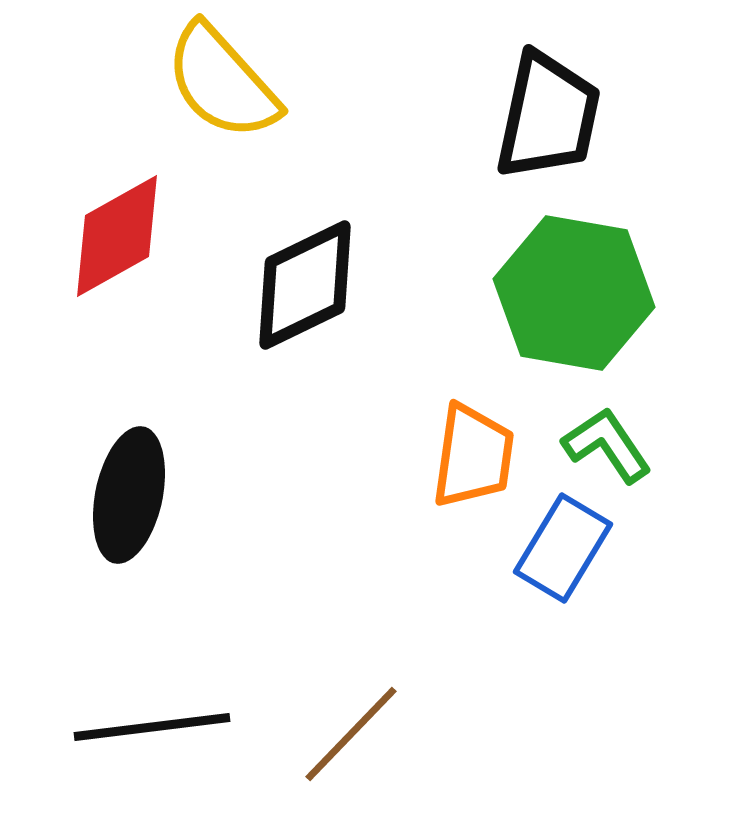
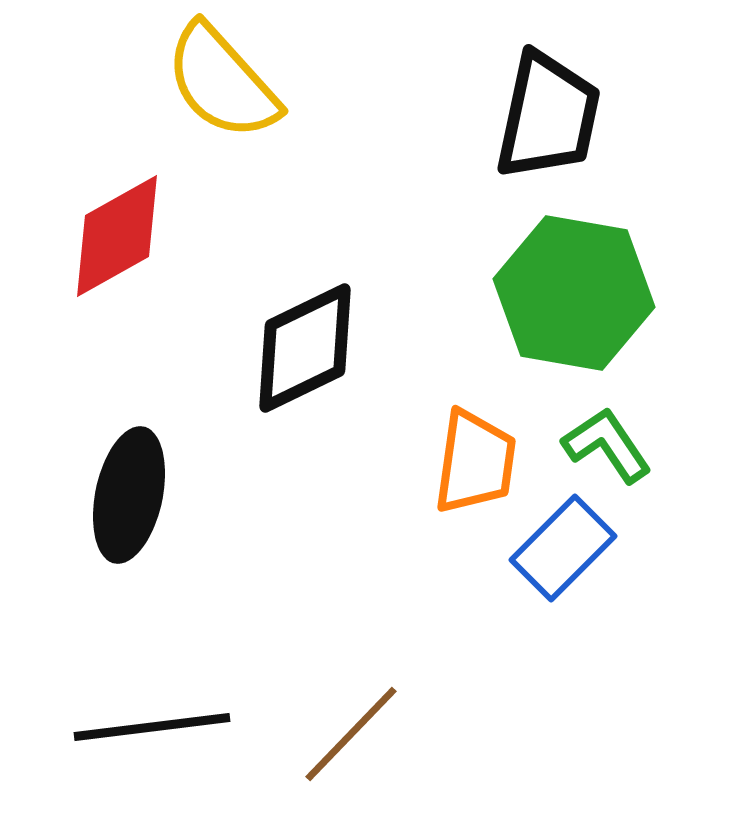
black diamond: moved 63 px down
orange trapezoid: moved 2 px right, 6 px down
blue rectangle: rotated 14 degrees clockwise
